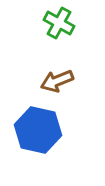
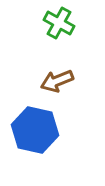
blue hexagon: moved 3 px left
